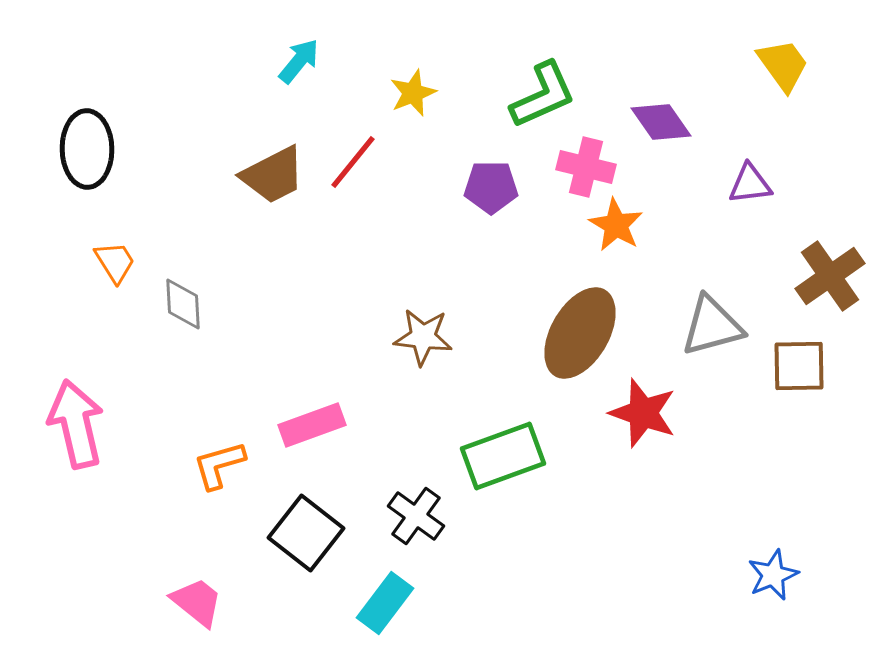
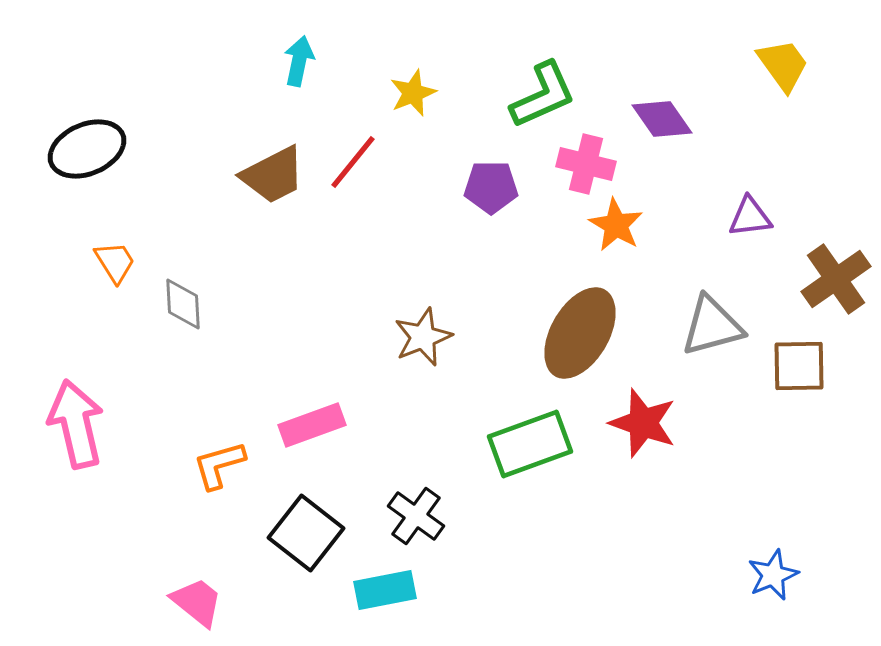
cyan arrow: rotated 27 degrees counterclockwise
purple diamond: moved 1 px right, 3 px up
black ellipse: rotated 68 degrees clockwise
pink cross: moved 3 px up
purple triangle: moved 33 px down
brown cross: moved 6 px right, 3 px down
brown star: rotated 28 degrees counterclockwise
red star: moved 10 px down
green rectangle: moved 27 px right, 12 px up
cyan rectangle: moved 13 px up; rotated 42 degrees clockwise
